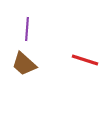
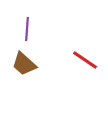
red line: rotated 16 degrees clockwise
